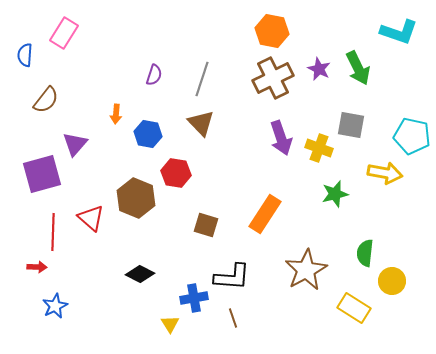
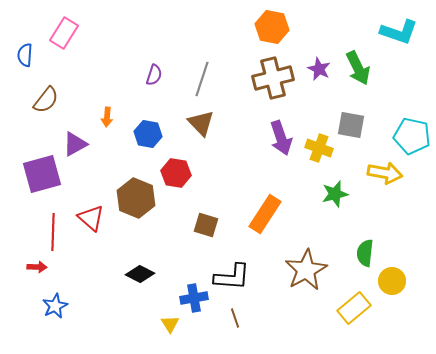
orange hexagon: moved 4 px up
brown cross: rotated 12 degrees clockwise
orange arrow: moved 9 px left, 3 px down
purple triangle: rotated 20 degrees clockwise
yellow rectangle: rotated 72 degrees counterclockwise
brown line: moved 2 px right
